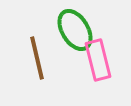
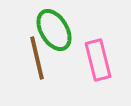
green ellipse: moved 21 px left
